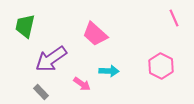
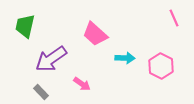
cyan arrow: moved 16 px right, 13 px up
